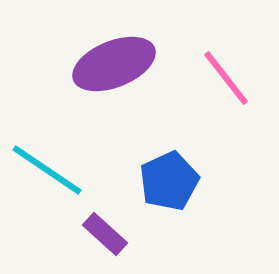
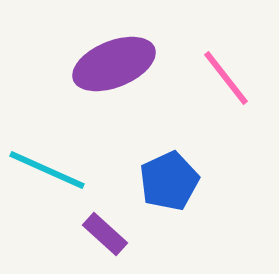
cyan line: rotated 10 degrees counterclockwise
